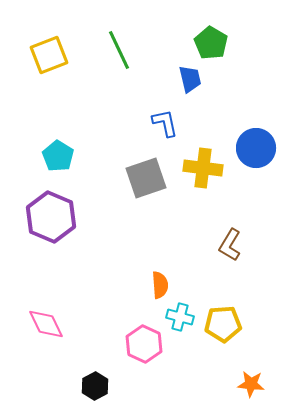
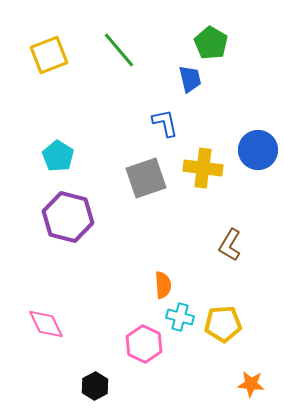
green line: rotated 15 degrees counterclockwise
blue circle: moved 2 px right, 2 px down
purple hexagon: moved 17 px right; rotated 9 degrees counterclockwise
orange semicircle: moved 3 px right
